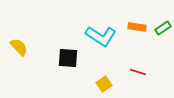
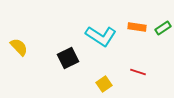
black square: rotated 30 degrees counterclockwise
